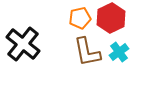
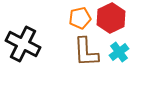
black cross: rotated 12 degrees counterclockwise
brown L-shape: moved 1 px left; rotated 8 degrees clockwise
